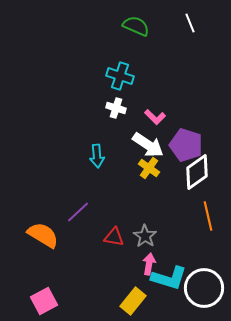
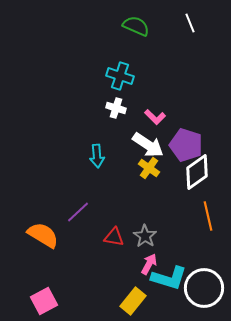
pink arrow: rotated 20 degrees clockwise
